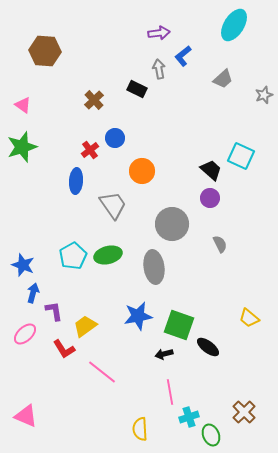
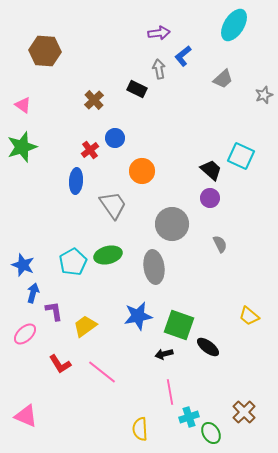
cyan pentagon at (73, 256): moved 6 px down
yellow trapezoid at (249, 318): moved 2 px up
red L-shape at (64, 349): moved 4 px left, 15 px down
green ellipse at (211, 435): moved 2 px up; rotated 10 degrees counterclockwise
